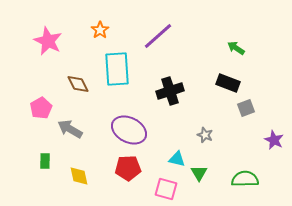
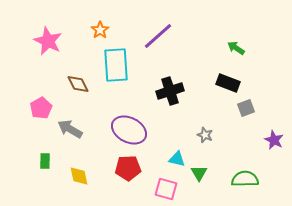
cyan rectangle: moved 1 px left, 4 px up
